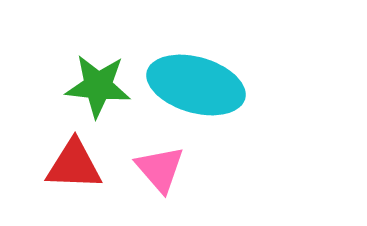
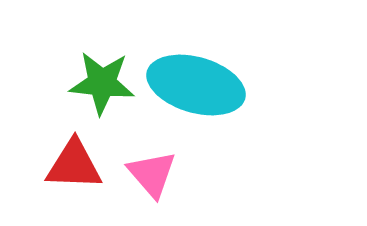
green star: moved 4 px right, 3 px up
pink triangle: moved 8 px left, 5 px down
